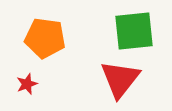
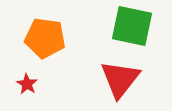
green square: moved 2 px left, 5 px up; rotated 18 degrees clockwise
red star: rotated 20 degrees counterclockwise
